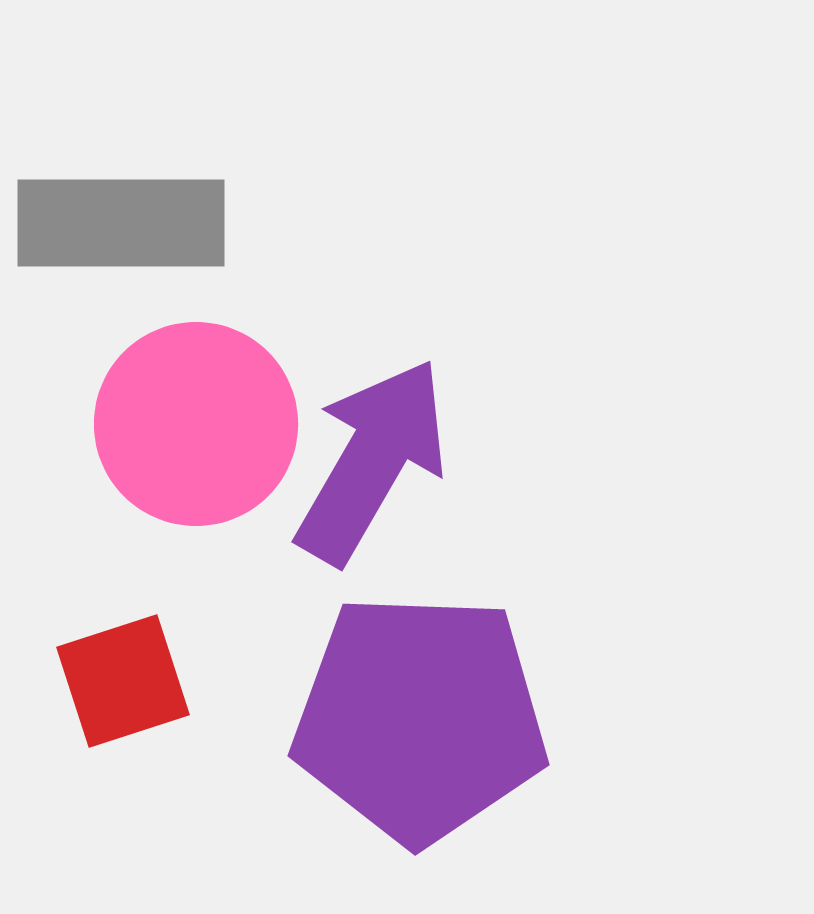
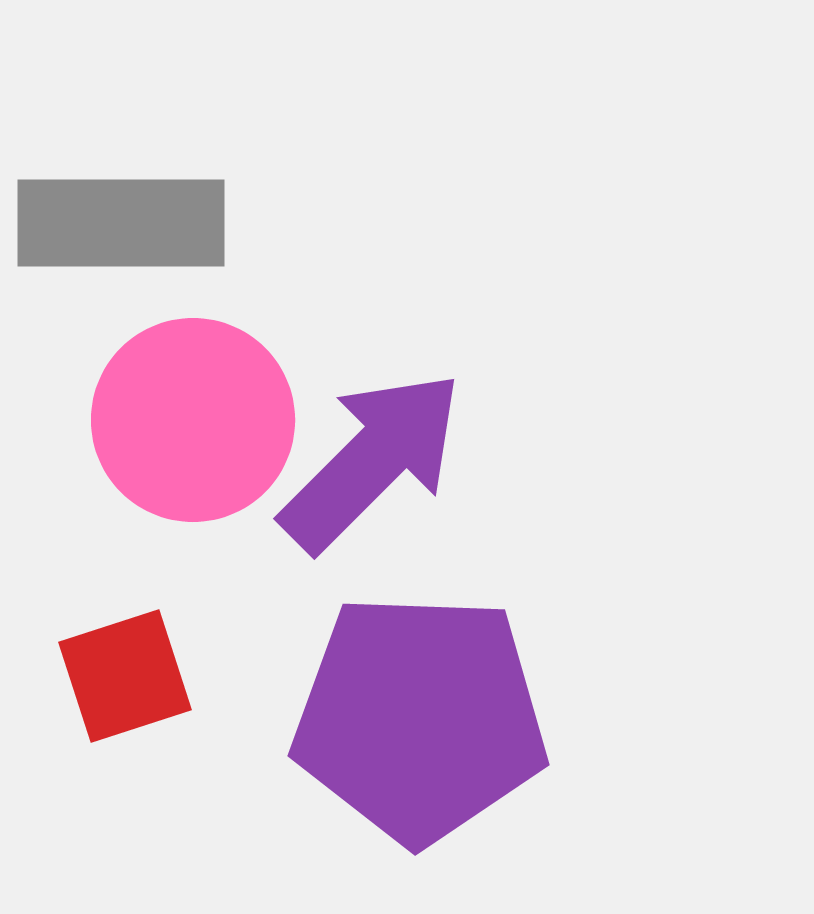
pink circle: moved 3 px left, 4 px up
purple arrow: rotated 15 degrees clockwise
red square: moved 2 px right, 5 px up
